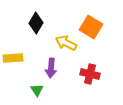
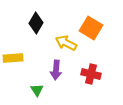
orange square: moved 1 px down
purple arrow: moved 5 px right, 2 px down
red cross: moved 1 px right
